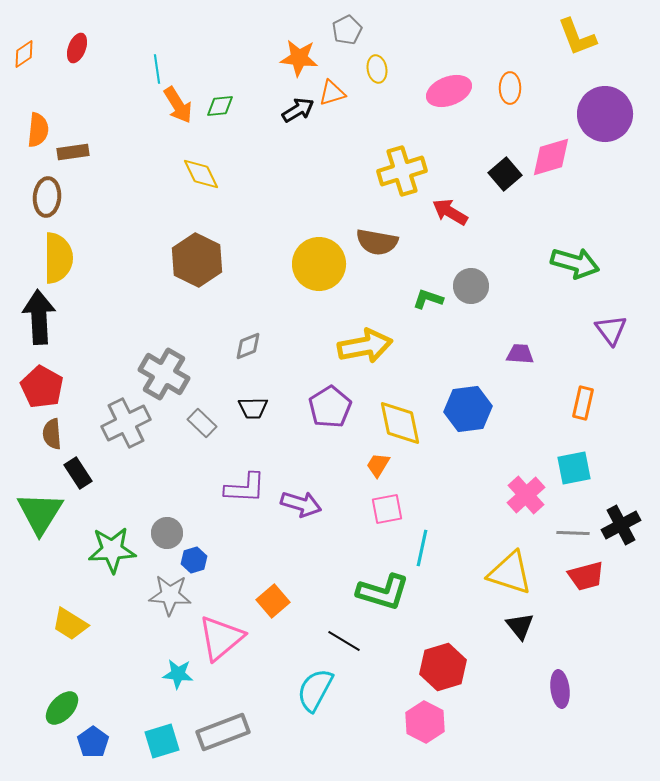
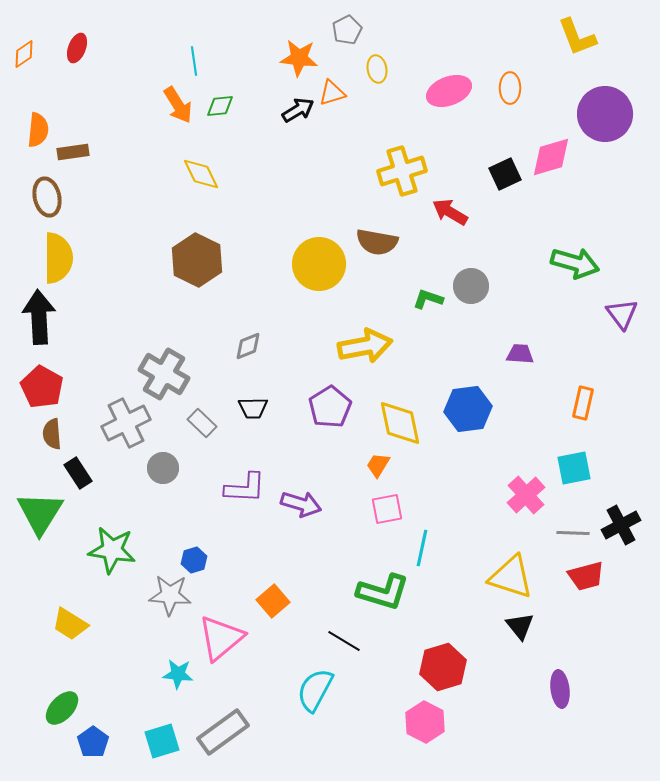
cyan line at (157, 69): moved 37 px right, 8 px up
black square at (505, 174): rotated 16 degrees clockwise
brown ellipse at (47, 197): rotated 18 degrees counterclockwise
purple triangle at (611, 330): moved 11 px right, 16 px up
gray circle at (167, 533): moved 4 px left, 65 px up
green star at (112, 550): rotated 12 degrees clockwise
yellow triangle at (510, 573): moved 1 px right, 4 px down
gray rectangle at (223, 732): rotated 15 degrees counterclockwise
